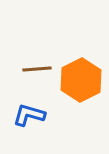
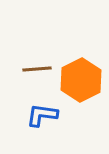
blue L-shape: moved 13 px right; rotated 8 degrees counterclockwise
